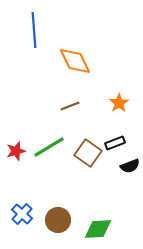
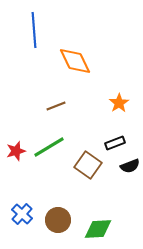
brown line: moved 14 px left
brown square: moved 12 px down
